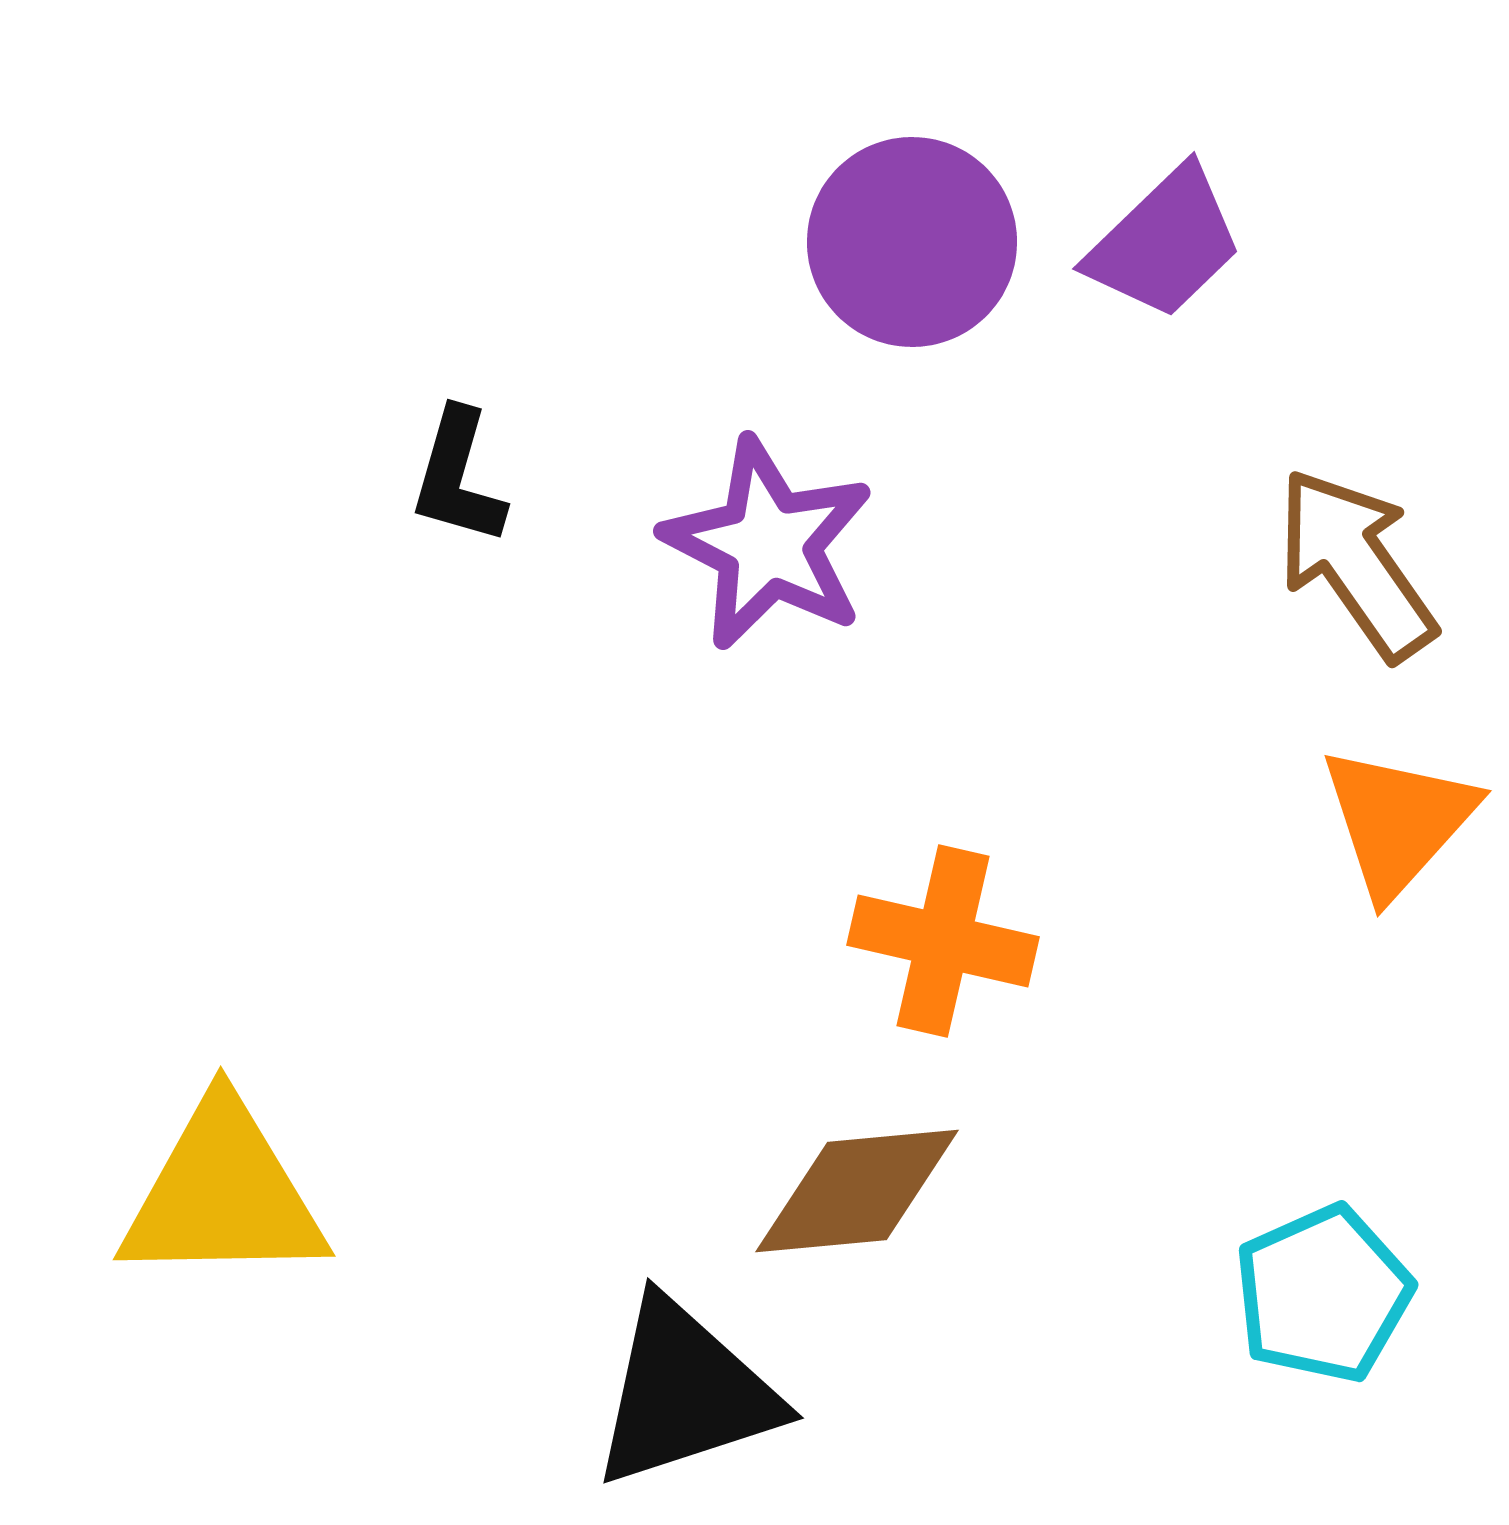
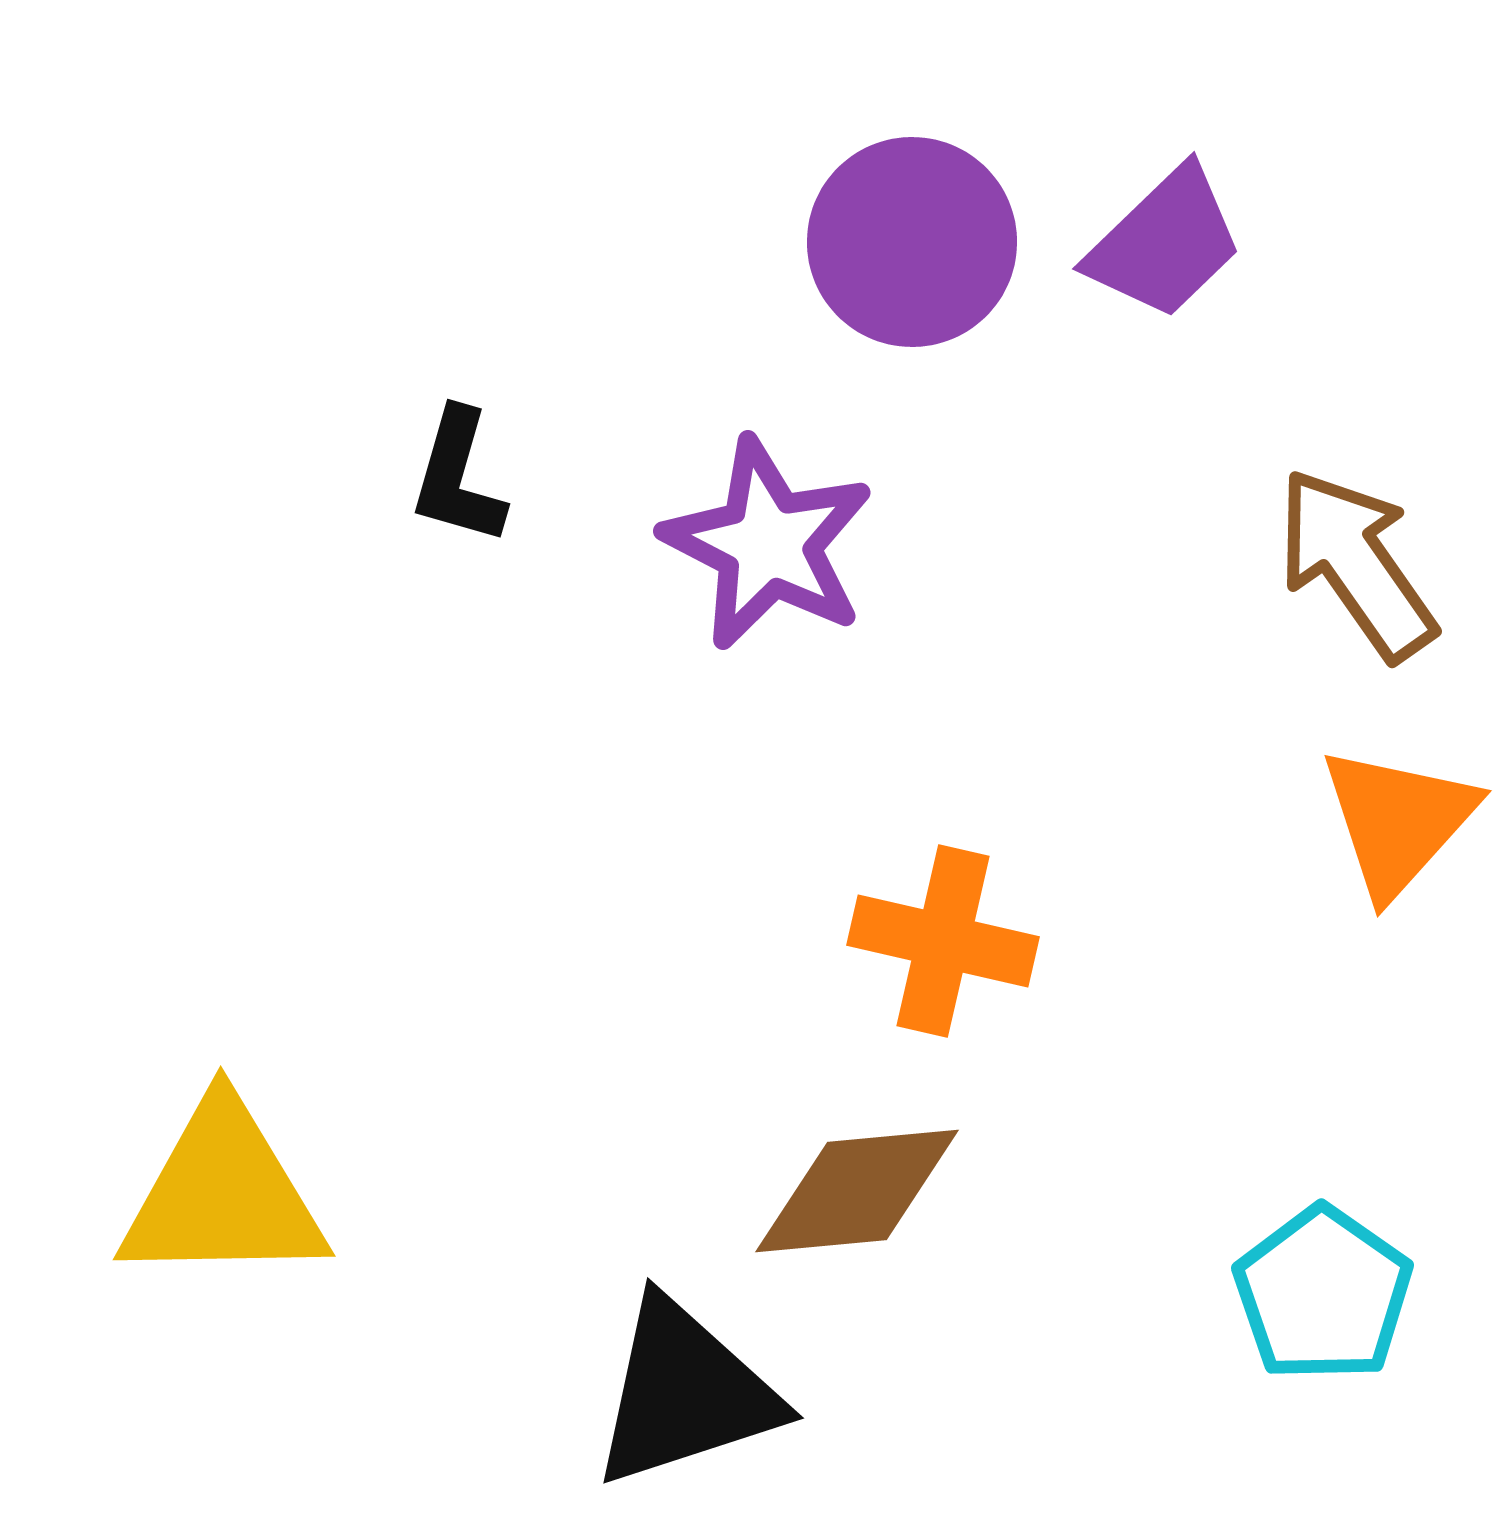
cyan pentagon: rotated 13 degrees counterclockwise
